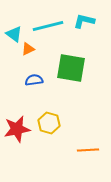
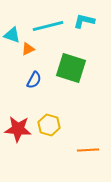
cyan triangle: moved 2 px left, 1 px down; rotated 18 degrees counterclockwise
green square: rotated 8 degrees clockwise
blue semicircle: rotated 126 degrees clockwise
yellow hexagon: moved 2 px down
red star: moved 1 px right; rotated 16 degrees clockwise
